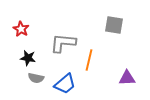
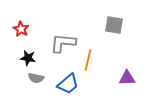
orange line: moved 1 px left
blue trapezoid: moved 3 px right
